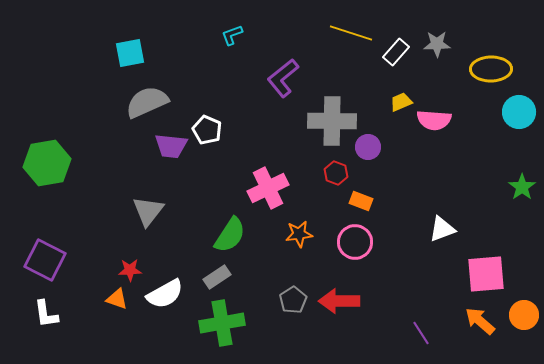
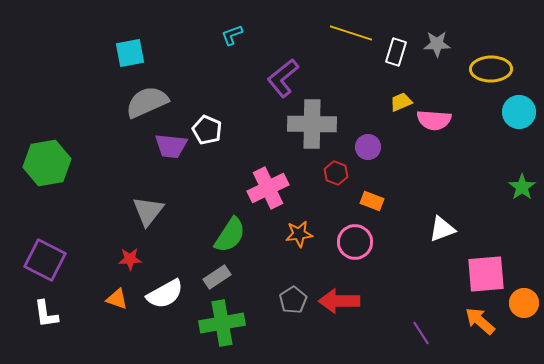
white rectangle: rotated 24 degrees counterclockwise
gray cross: moved 20 px left, 3 px down
orange rectangle: moved 11 px right
red star: moved 11 px up
orange circle: moved 12 px up
